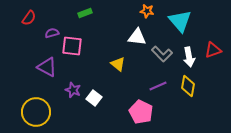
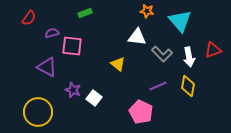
yellow circle: moved 2 px right
